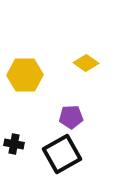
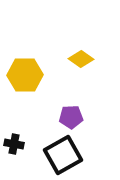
yellow diamond: moved 5 px left, 4 px up
black square: moved 1 px right, 1 px down
